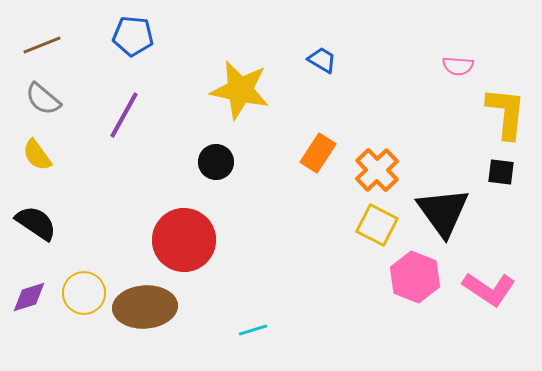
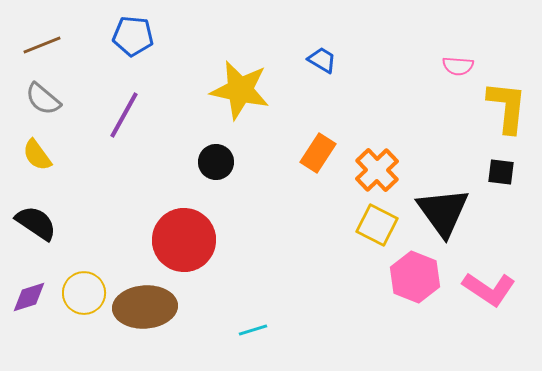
yellow L-shape: moved 1 px right, 6 px up
